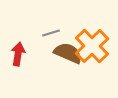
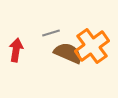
orange cross: rotated 8 degrees clockwise
red arrow: moved 2 px left, 4 px up
